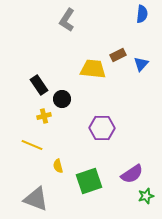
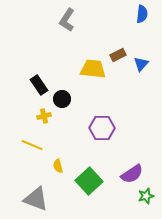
green square: rotated 24 degrees counterclockwise
